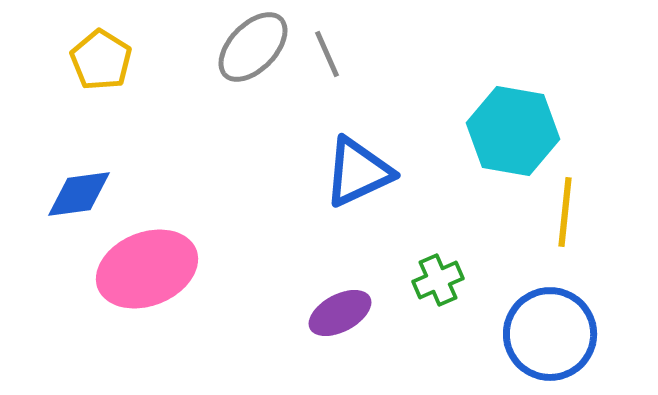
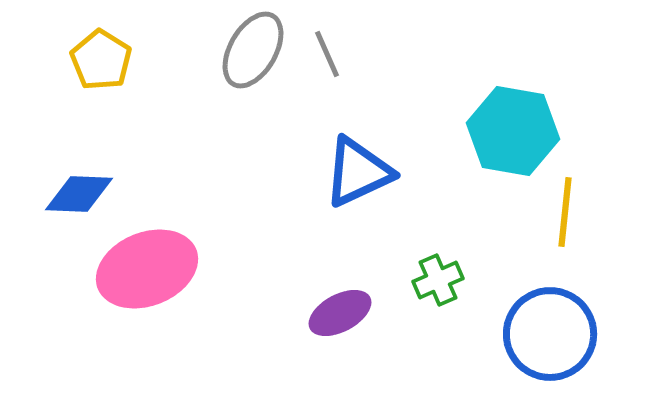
gray ellipse: moved 3 px down; rotated 14 degrees counterclockwise
blue diamond: rotated 10 degrees clockwise
